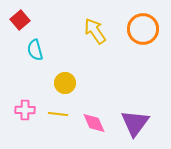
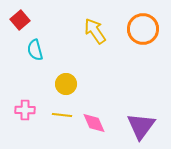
yellow circle: moved 1 px right, 1 px down
yellow line: moved 4 px right, 1 px down
purple triangle: moved 6 px right, 3 px down
